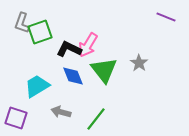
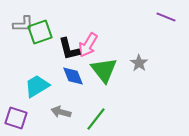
gray L-shape: moved 1 px right, 1 px down; rotated 110 degrees counterclockwise
black L-shape: rotated 130 degrees counterclockwise
